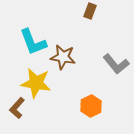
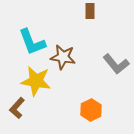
brown rectangle: rotated 21 degrees counterclockwise
cyan L-shape: moved 1 px left
yellow star: moved 2 px up
orange hexagon: moved 4 px down
